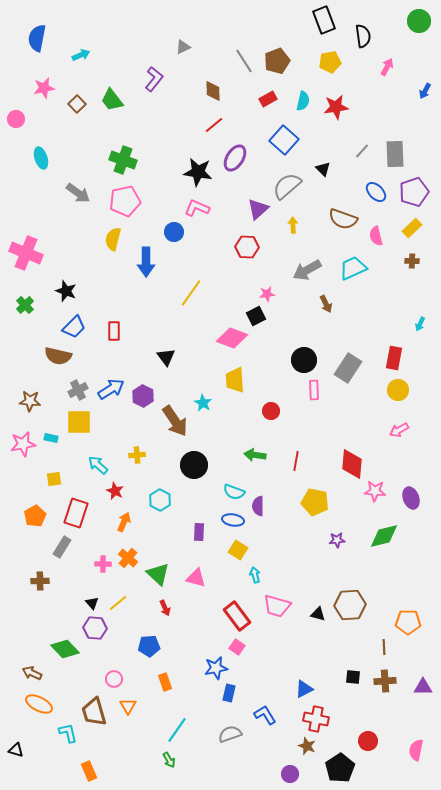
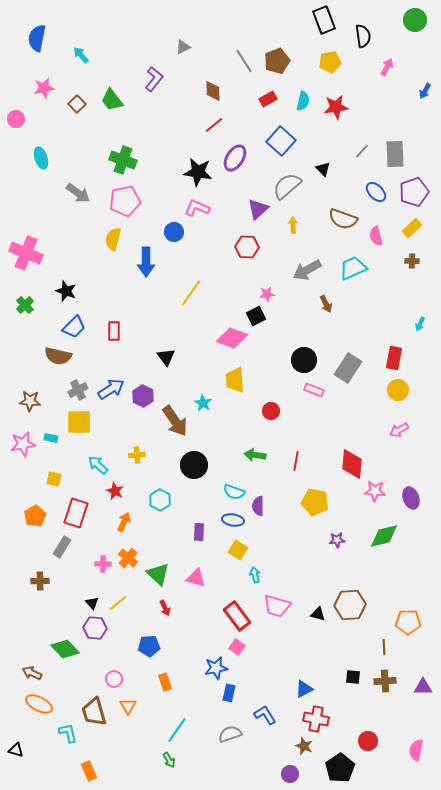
green circle at (419, 21): moved 4 px left, 1 px up
cyan arrow at (81, 55): rotated 108 degrees counterclockwise
blue square at (284, 140): moved 3 px left, 1 px down
pink rectangle at (314, 390): rotated 66 degrees counterclockwise
yellow square at (54, 479): rotated 21 degrees clockwise
brown star at (307, 746): moved 3 px left
